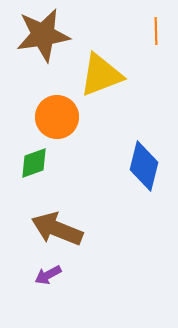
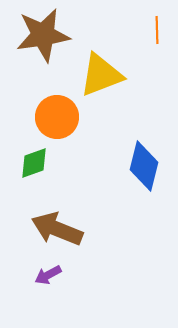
orange line: moved 1 px right, 1 px up
